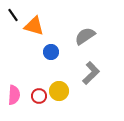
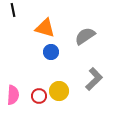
black line: moved 5 px up; rotated 24 degrees clockwise
orange triangle: moved 11 px right, 2 px down
gray L-shape: moved 3 px right, 6 px down
pink semicircle: moved 1 px left
